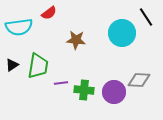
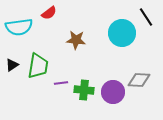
purple circle: moved 1 px left
